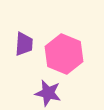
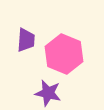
purple trapezoid: moved 2 px right, 4 px up
